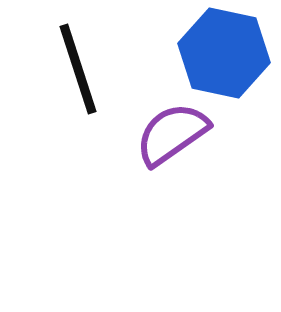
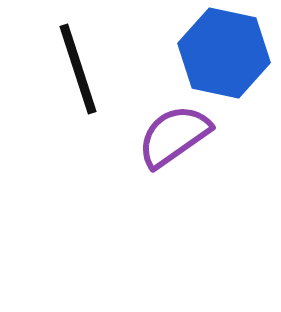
purple semicircle: moved 2 px right, 2 px down
